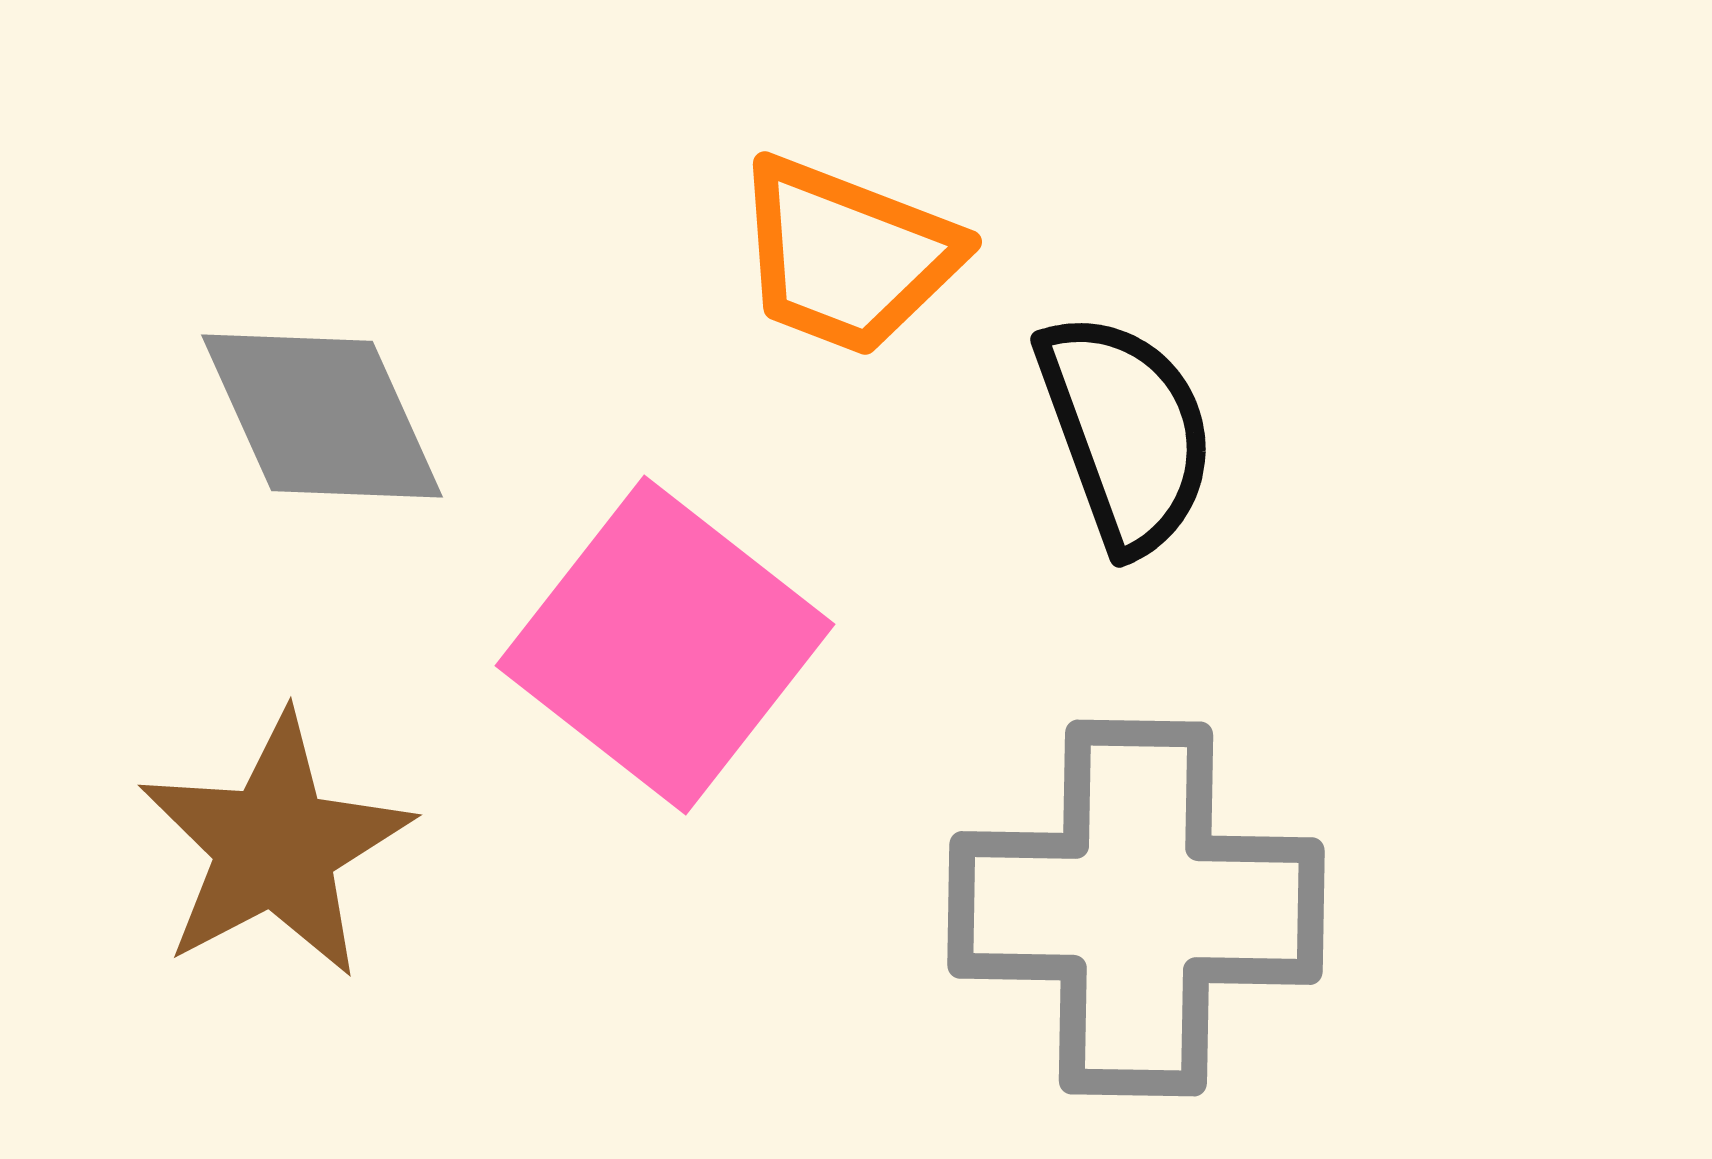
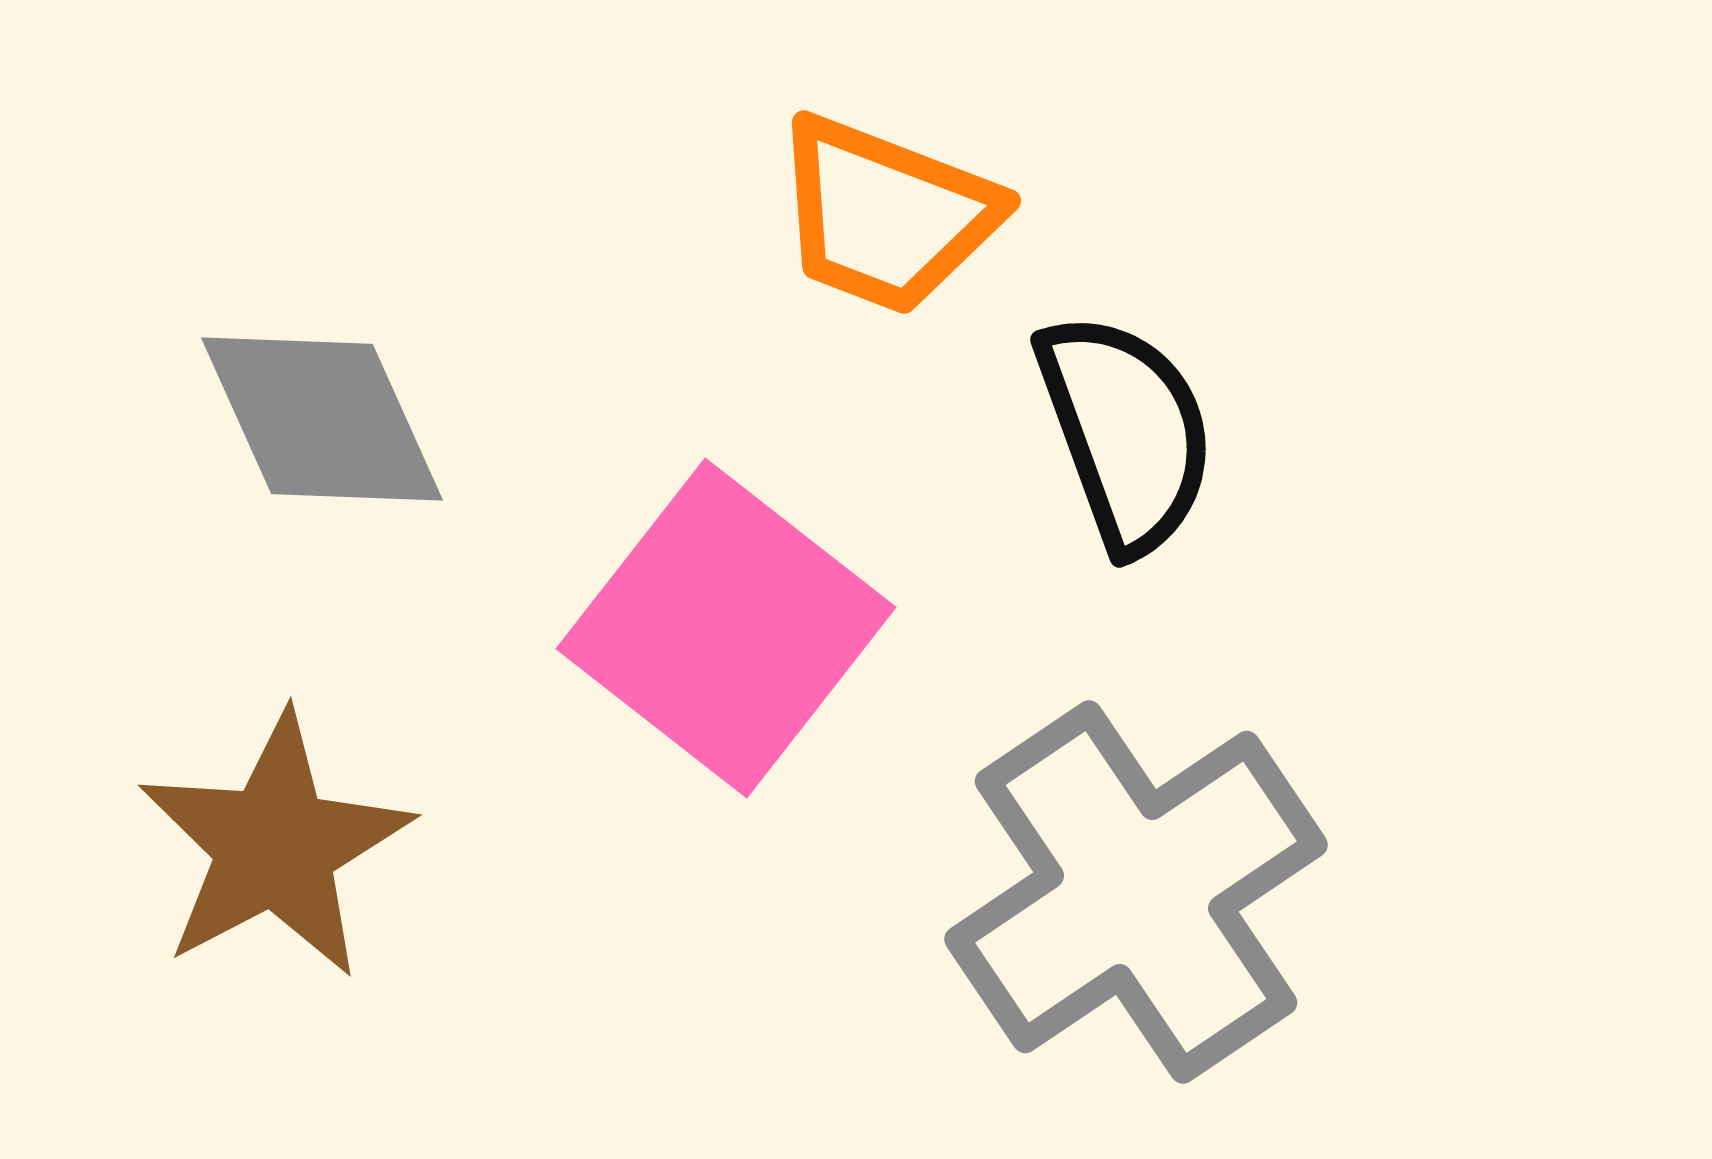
orange trapezoid: moved 39 px right, 41 px up
gray diamond: moved 3 px down
pink square: moved 61 px right, 17 px up
gray cross: moved 16 px up; rotated 35 degrees counterclockwise
